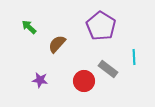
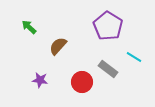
purple pentagon: moved 7 px right
brown semicircle: moved 1 px right, 2 px down
cyan line: rotated 56 degrees counterclockwise
red circle: moved 2 px left, 1 px down
